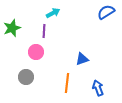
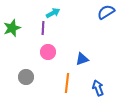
purple line: moved 1 px left, 3 px up
pink circle: moved 12 px right
